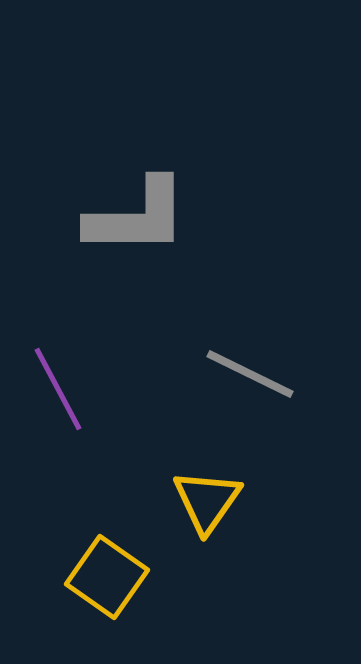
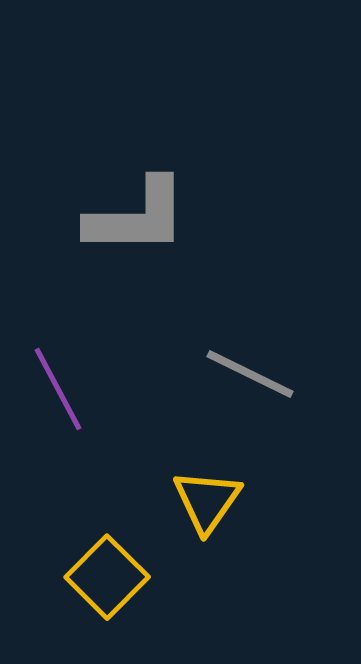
yellow square: rotated 10 degrees clockwise
